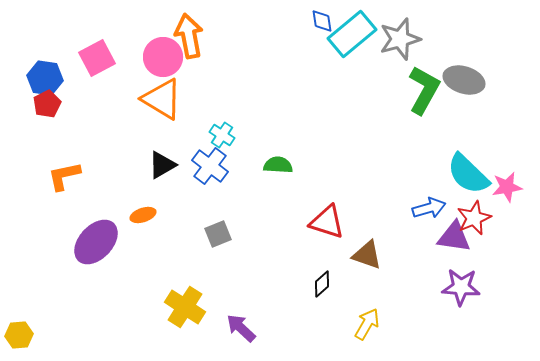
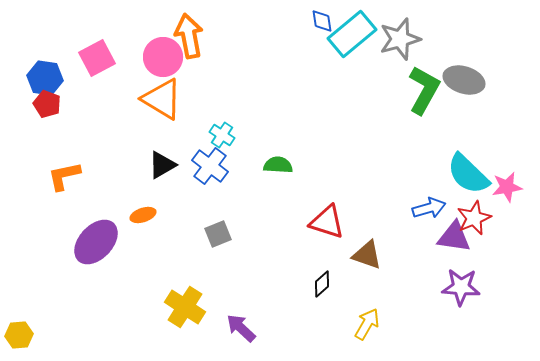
red pentagon: rotated 24 degrees counterclockwise
